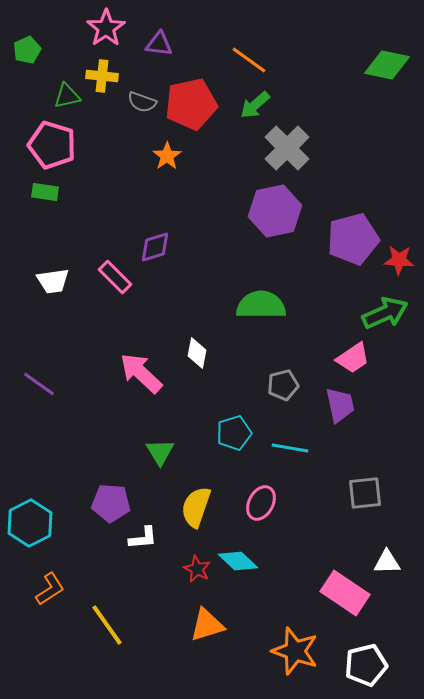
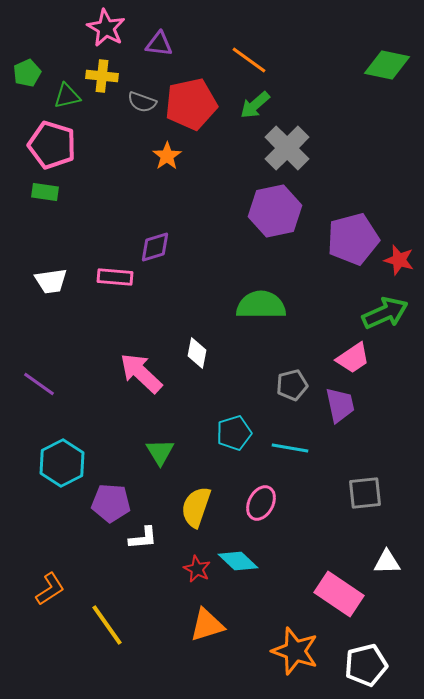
pink star at (106, 28): rotated 9 degrees counterclockwise
green pentagon at (27, 50): moved 23 px down
red star at (399, 260): rotated 12 degrees clockwise
pink rectangle at (115, 277): rotated 40 degrees counterclockwise
white trapezoid at (53, 281): moved 2 px left
gray pentagon at (283, 385): moved 9 px right
cyan hexagon at (30, 523): moved 32 px right, 60 px up
pink rectangle at (345, 593): moved 6 px left, 1 px down
